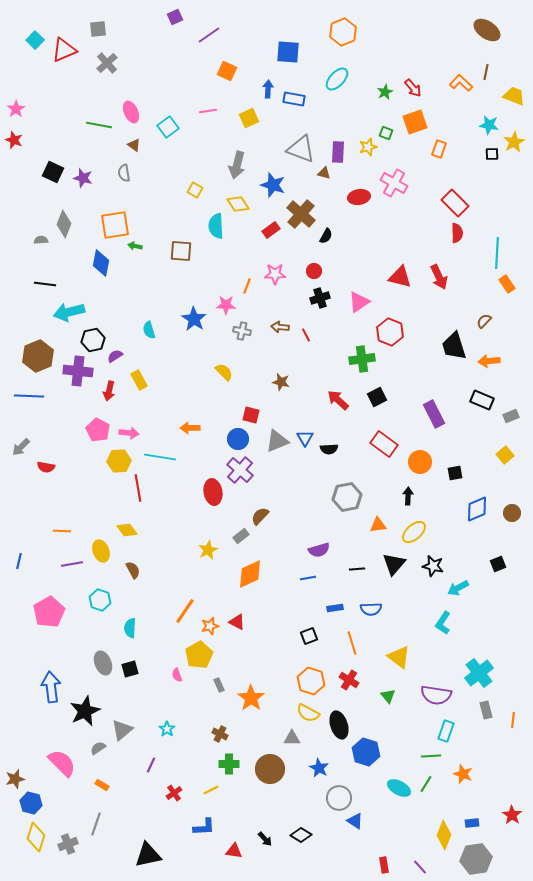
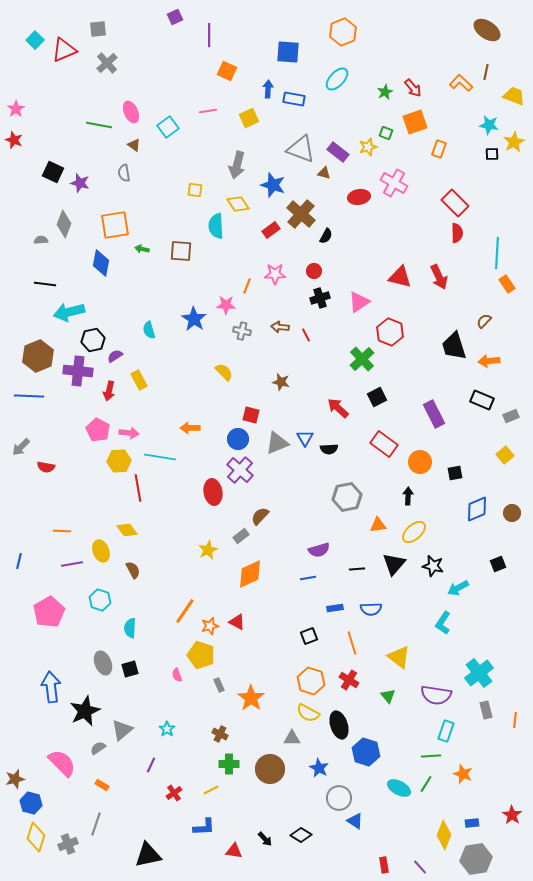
purple line at (209, 35): rotated 55 degrees counterclockwise
purple rectangle at (338, 152): rotated 55 degrees counterclockwise
purple star at (83, 178): moved 3 px left, 5 px down
yellow square at (195, 190): rotated 21 degrees counterclockwise
green arrow at (135, 246): moved 7 px right, 3 px down
green cross at (362, 359): rotated 35 degrees counterclockwise
red arrow at (338, 400): moved 8 px down
gray triangle at (277, 441): moved 2 px down
yellow pentagon at (199, 655): moved 2 px right; rotated 24 degrees counterclockwise
orange line at (513, 720): moved 2 px right
